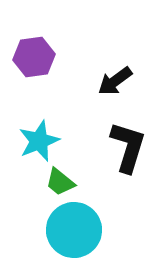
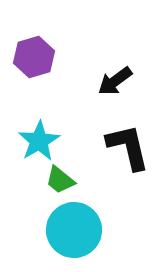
purple hexagon: rotated 9 degrees counterclockwise
cyan star: rotated 9 degrees counterclockwise
black L-shape: rotated 30 degrees counterclockwise
green trapezoid: moved 2 px up
